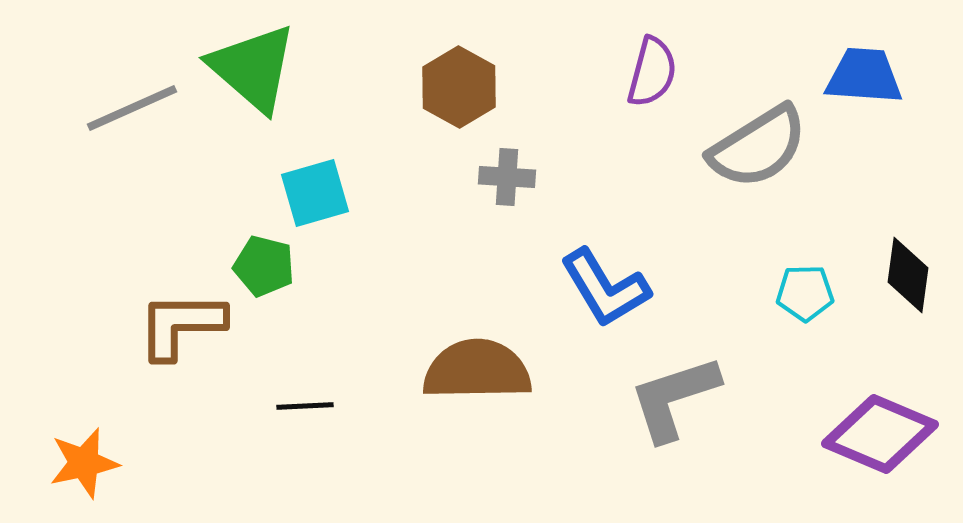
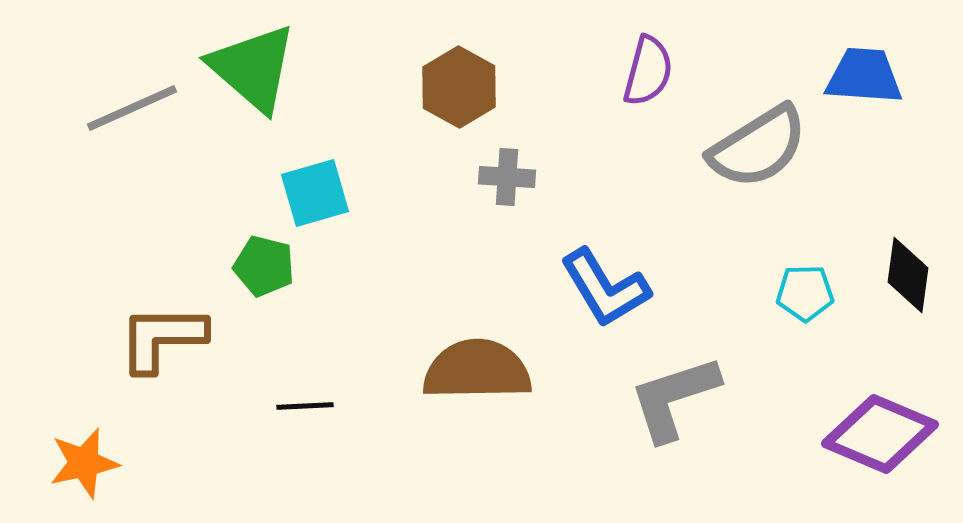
purple semicircle: moved 4 px left, 1 px up
brown L-shape: moved 19 px left, 13 px down
